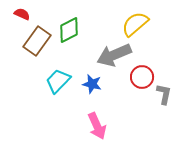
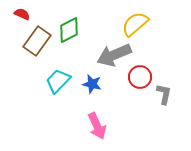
red circle: moved 2 px left
